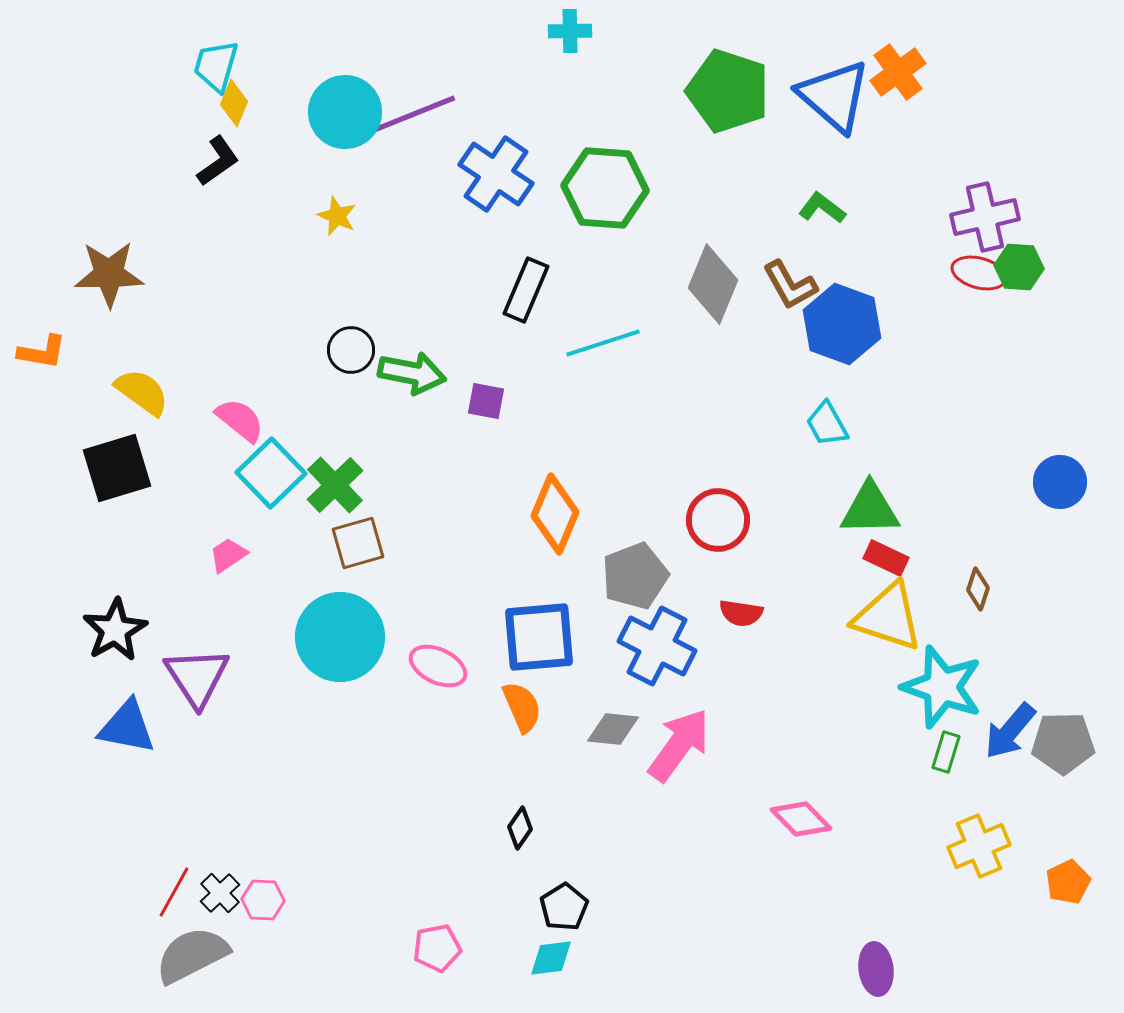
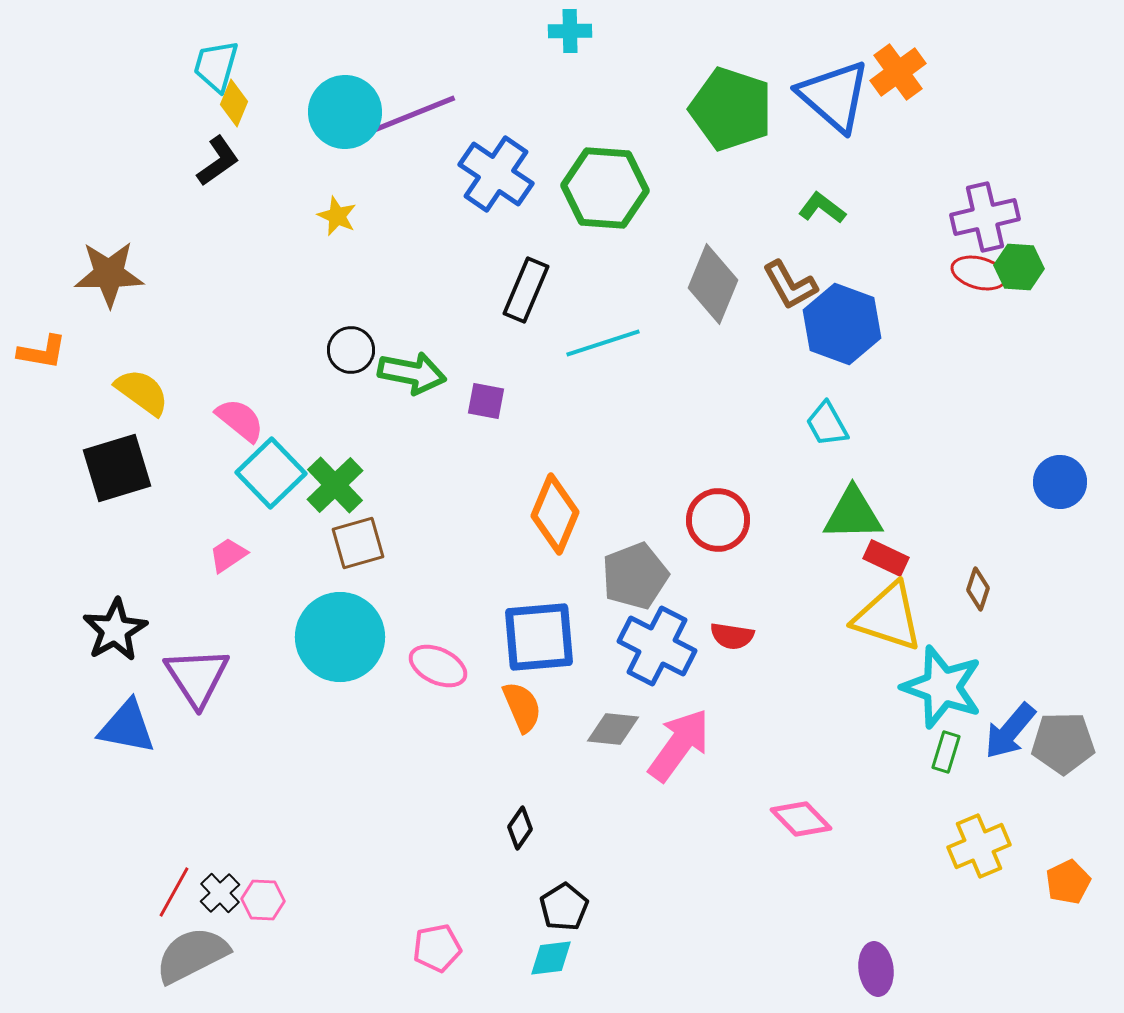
green pentagon at (728, 91): moved 3 px right, 18 px down
green triangle at (870, 509): moved 17 px left, 5 px down
red semicircle at (741, 613): moved 9 px left, 23 px down
